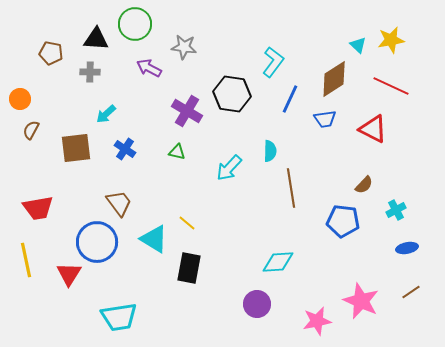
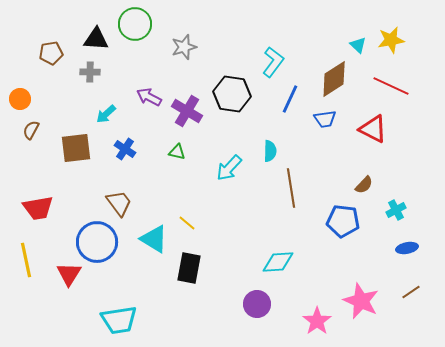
gray star at (184, 47): rotated 25 degrees counterclockwise
brown pentagon at (51, 53): rotated 20 degrees counterclockwise
purple arrow at (149, 68): moved 29 px down
cyan trapezoid at (119, 317): moved 3 px down
pink star at (317, 321): rotated 24 degrees counterclockwise
